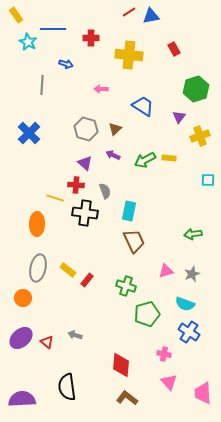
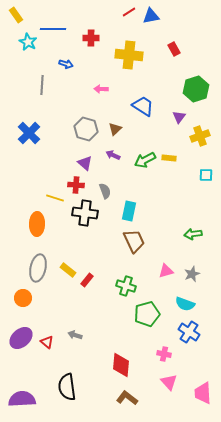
cyan square at (208, 180): moved 2 px left, 5 px up
